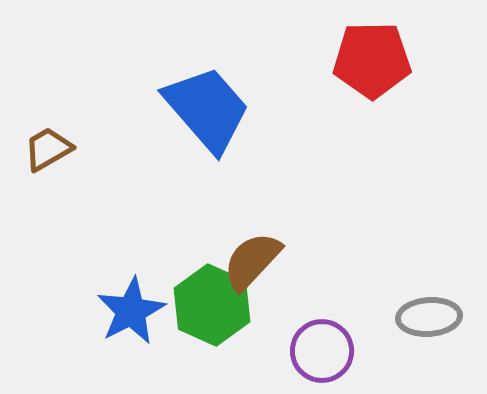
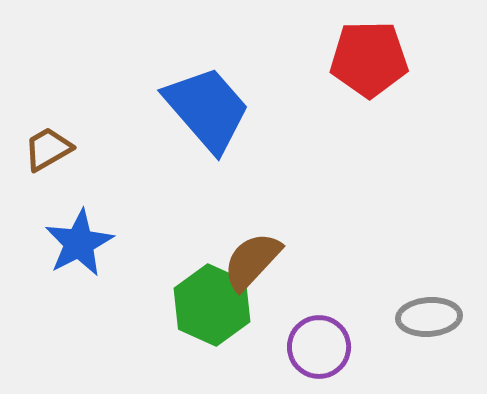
red pentagon: moved 3 px left, 1 px up
blue star: moved 52 px left, 68 px up
purple circle: moved 3 px left, 4 px up
